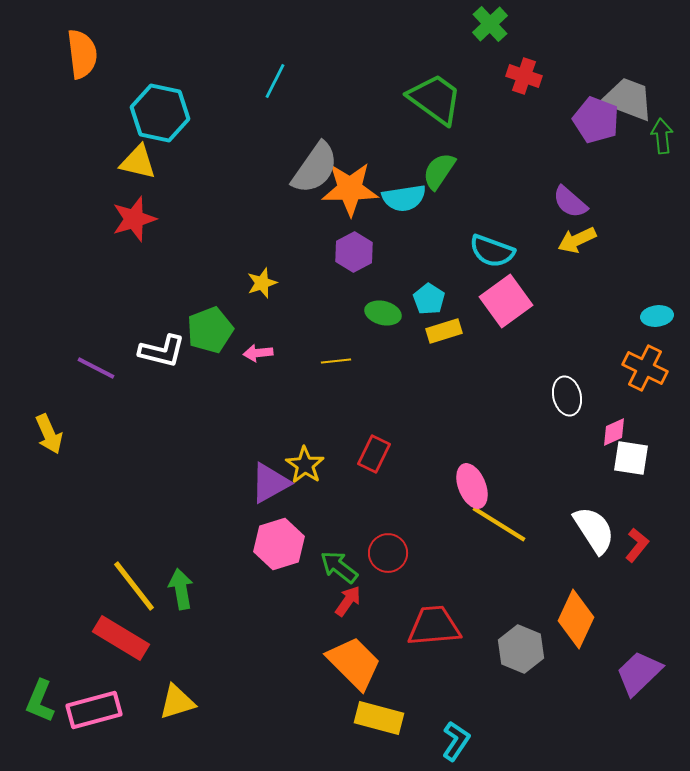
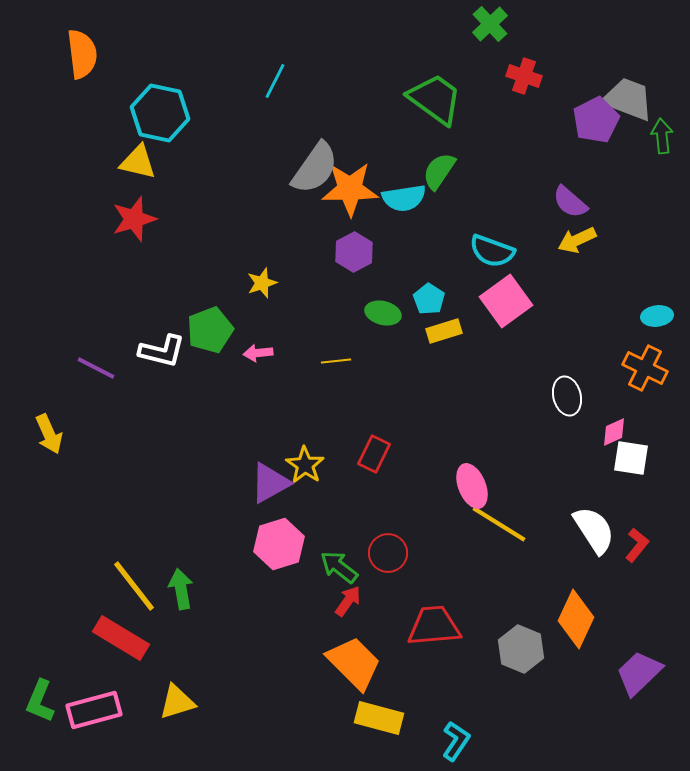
purple pentagon at (596, 120): rotated 24 degrees clockwise
